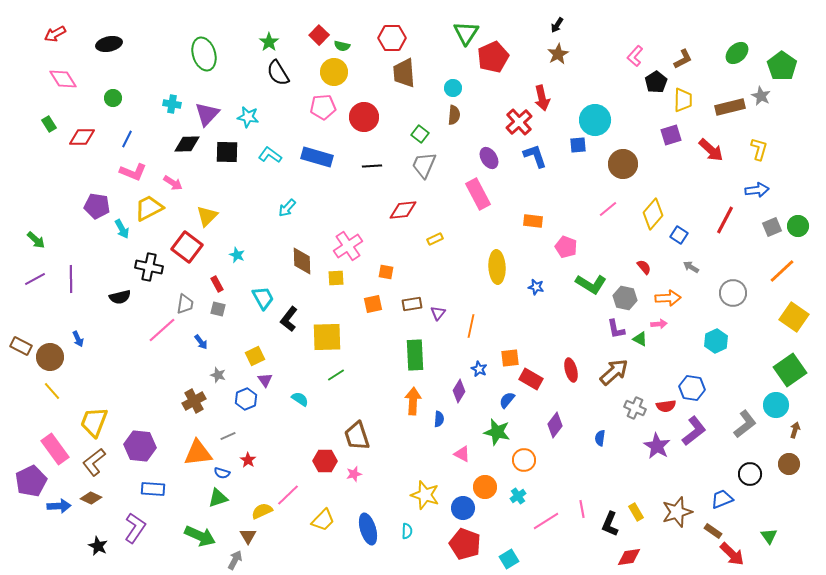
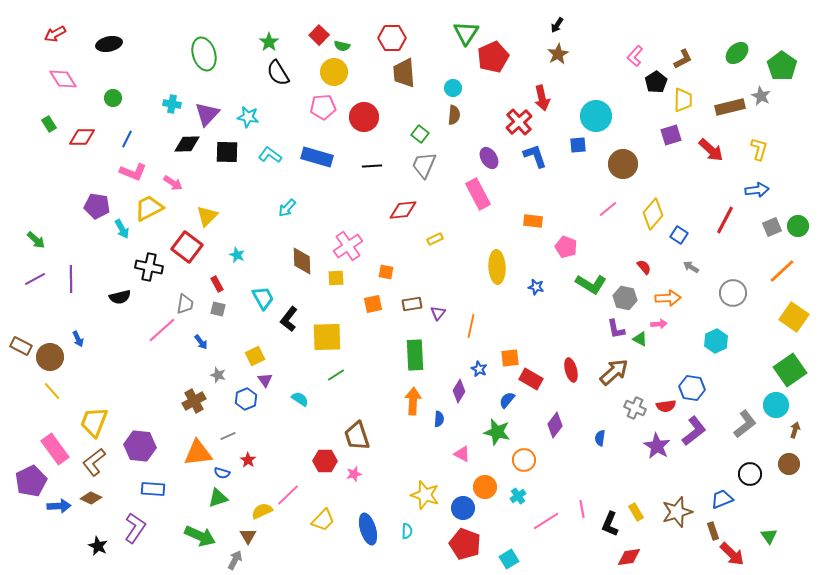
cyan circle at (595, 120): moved 1 px right, 4 px up
brown rectangle at (713, 531): rotated 36 degrees clockwise
